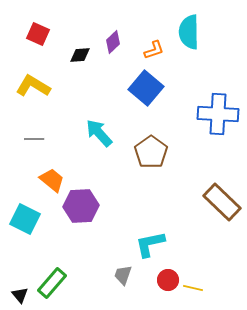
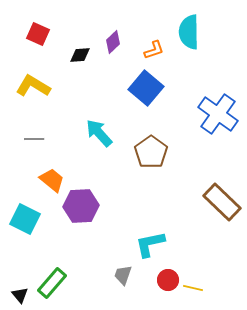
blue cross: rotated 33 degrees clockwise
